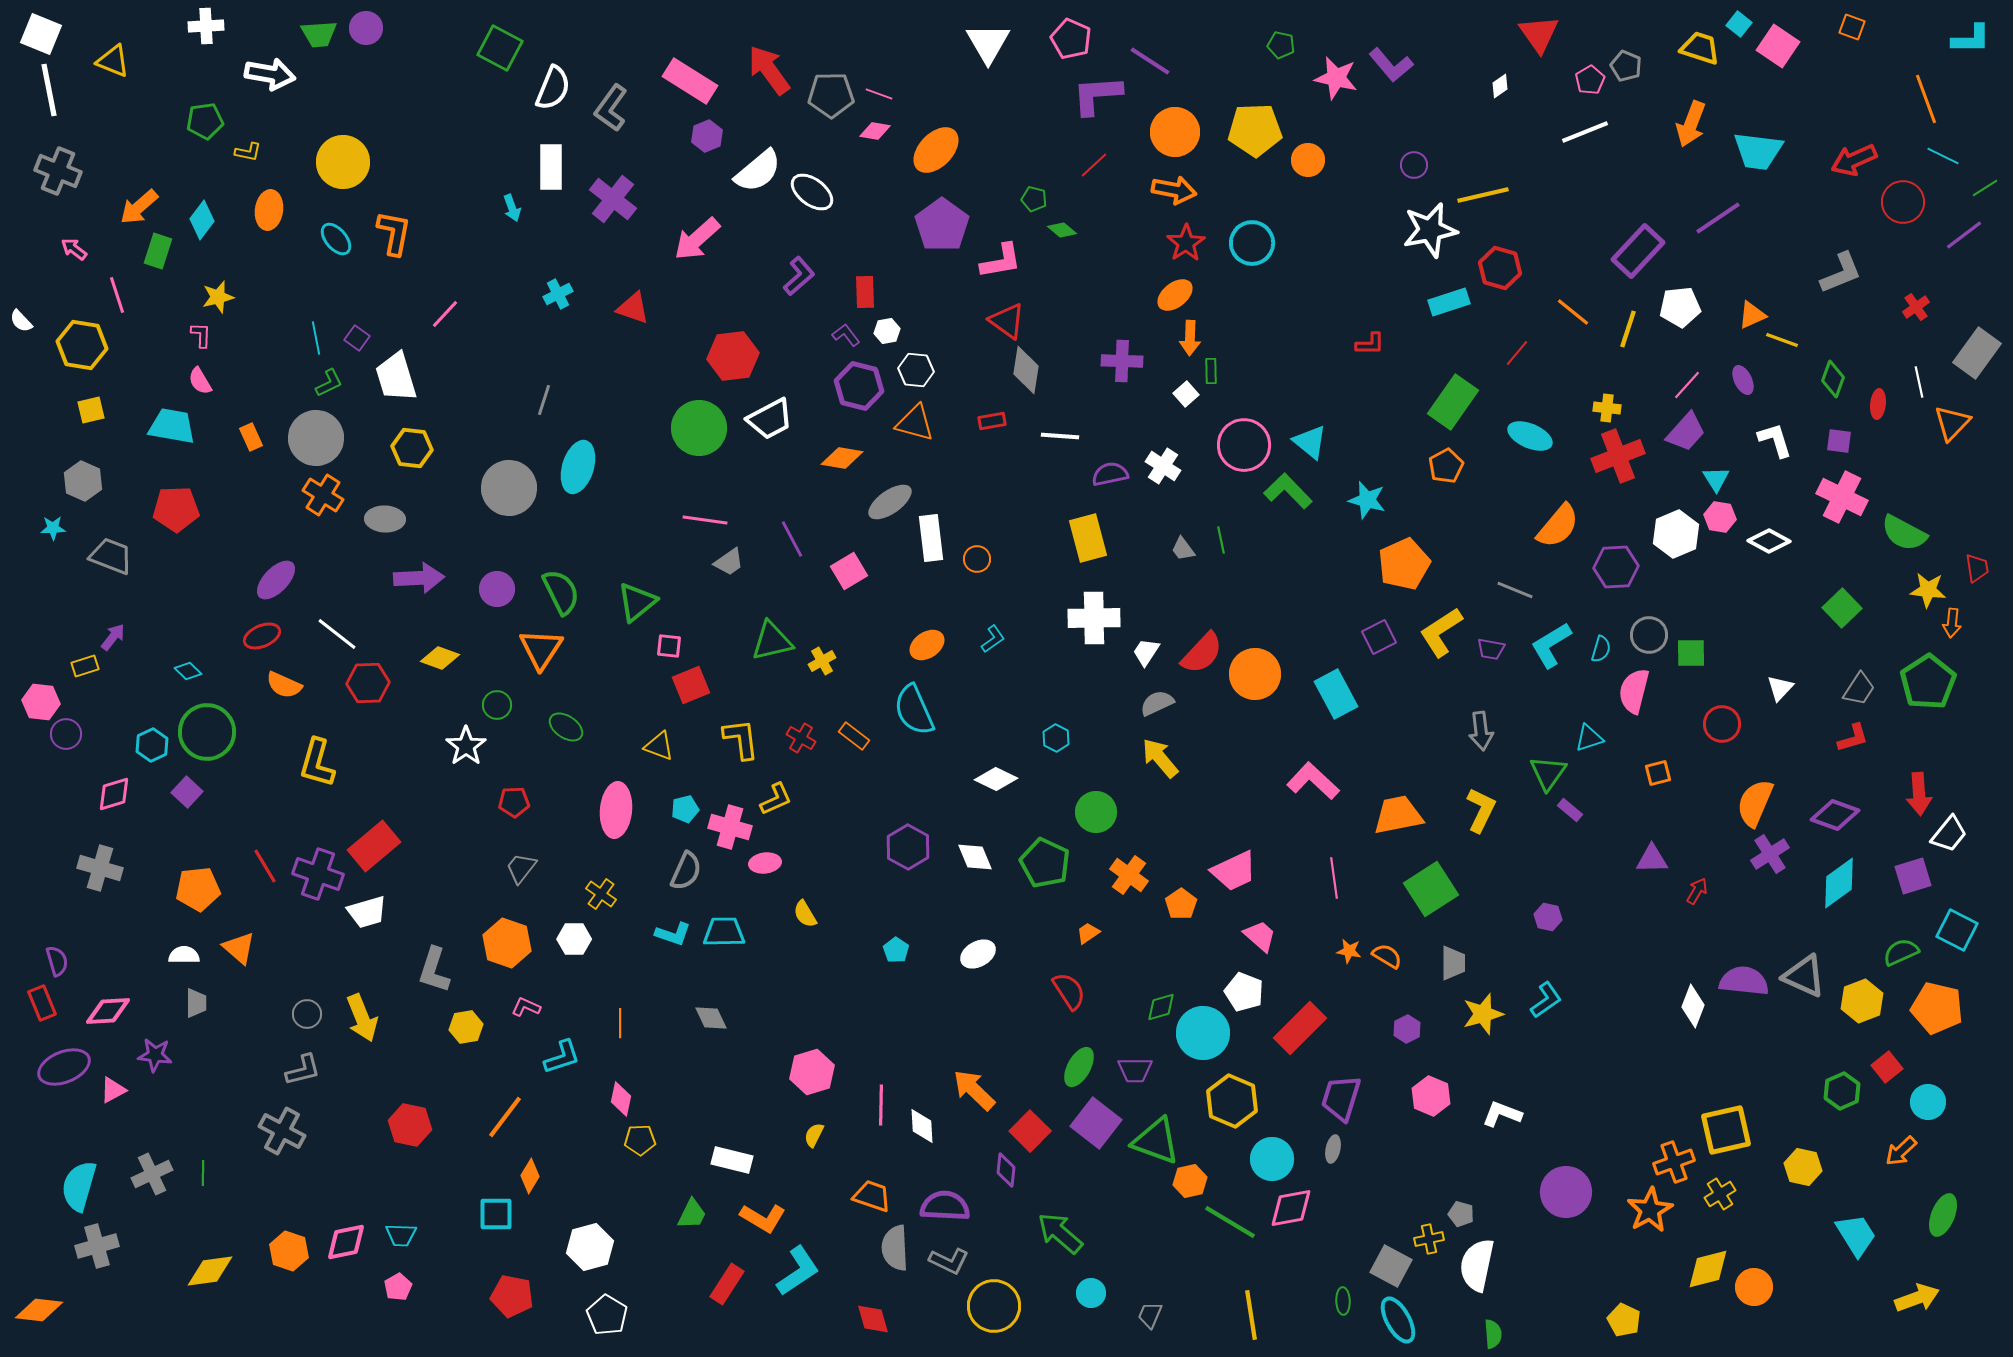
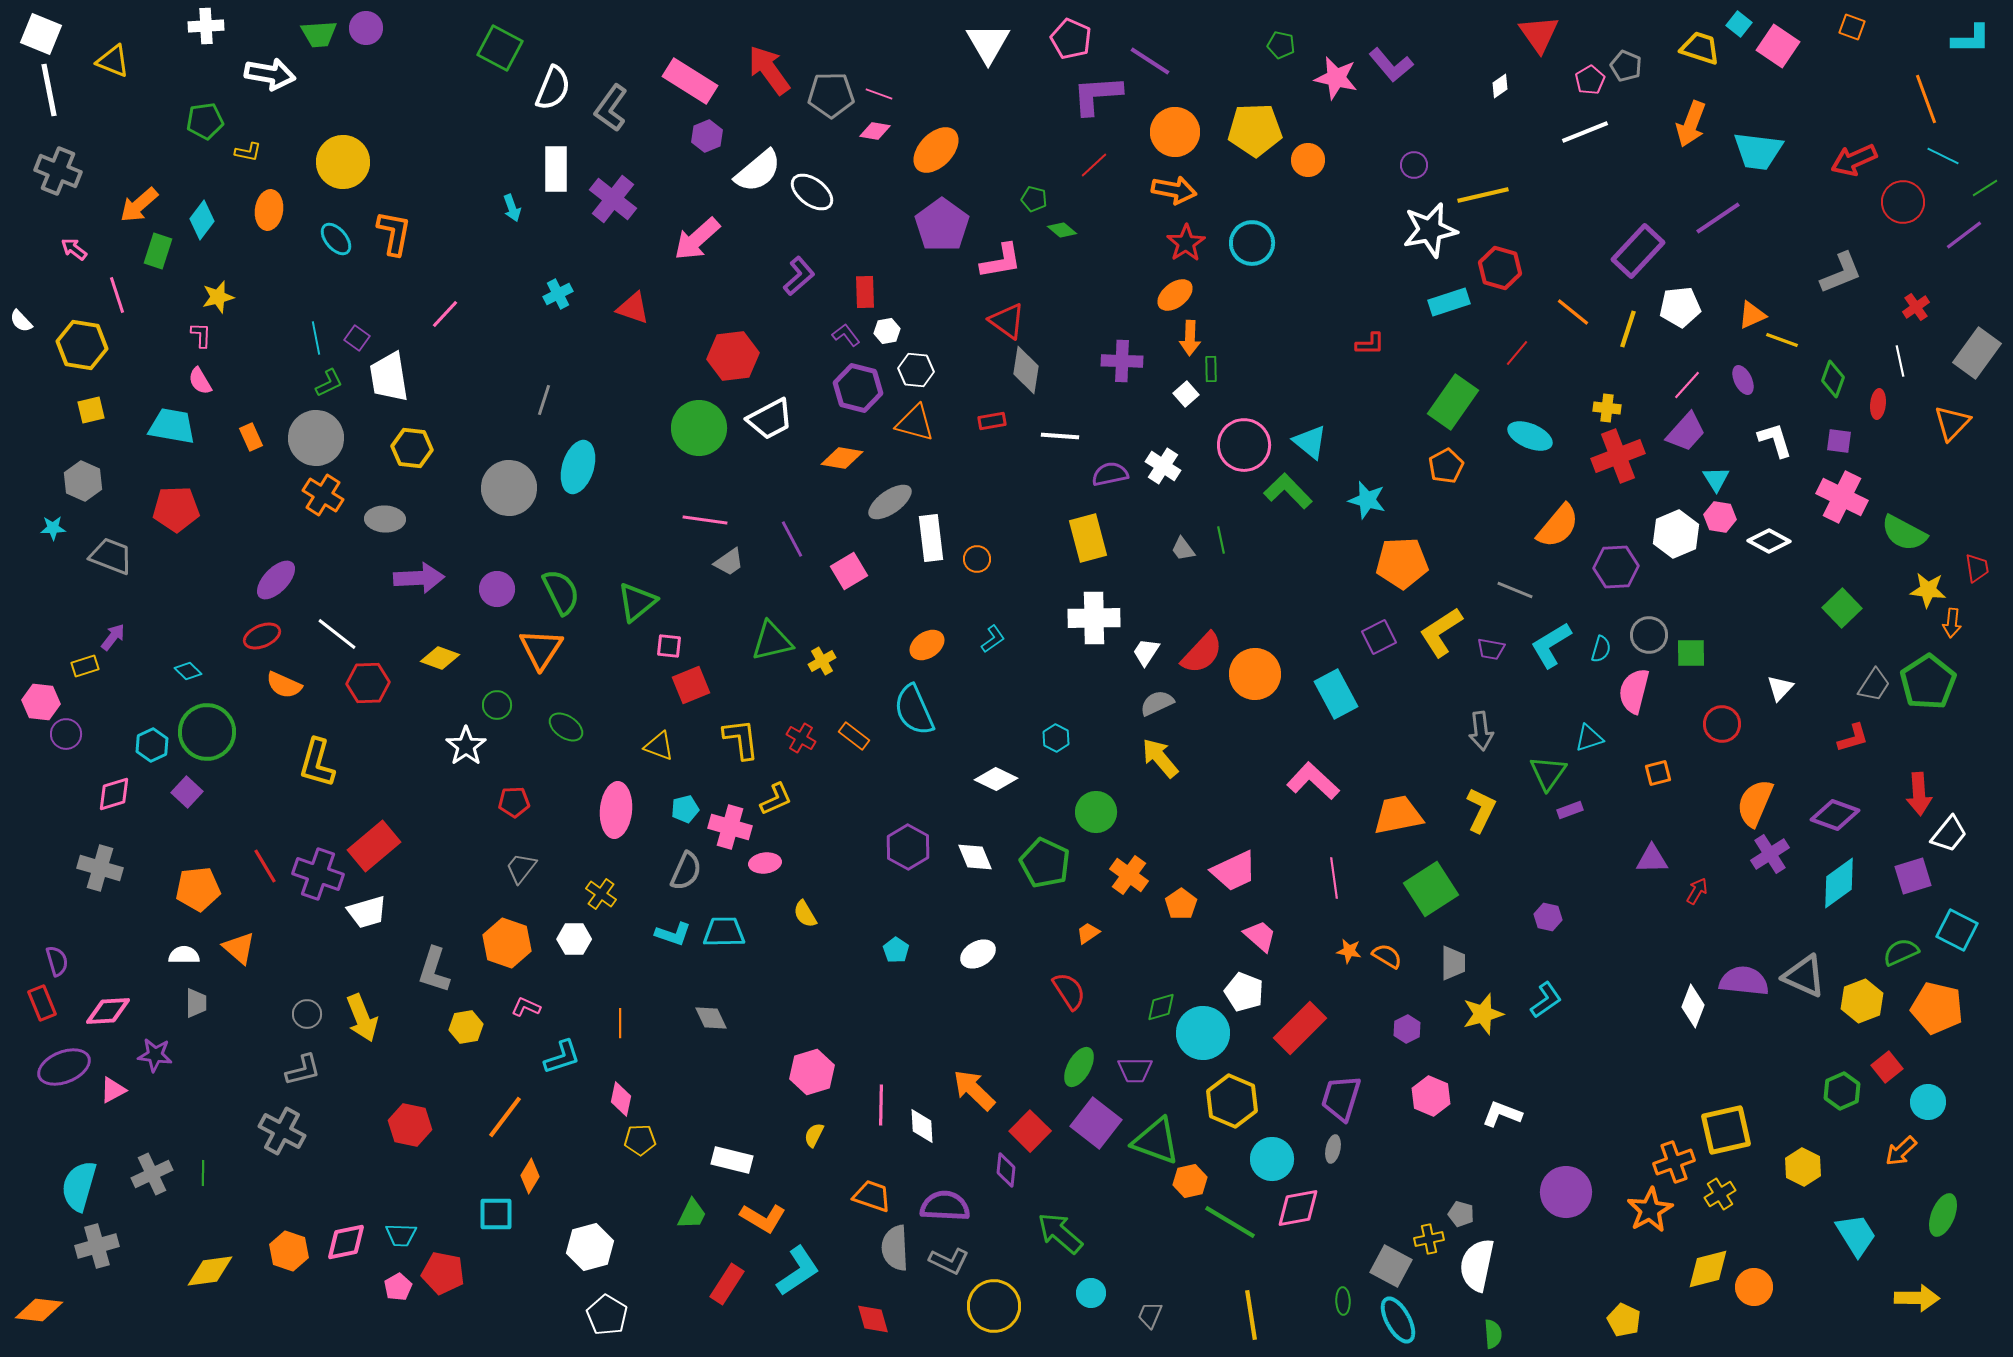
white rectangle at (551, 167): moved 5 px right, 2 px down
orange arrow at (139, 207): moved 2 px up
green rectangle at (1211, 371): moved 2 px up
white trapezoid at (396, 377): moved 7 px left; rotated 8 degrees clockwise
white line at (1919, 382): moved 19 px left, 21 px up
purple hexagon at (859, 386): moved 1 px left, 2 px down
orange pentagon at (1404, 564): moved 2 px left, 1 px up; rotated 21 degrees clockwise
gray trapezoid at (1859, 689): moved 15 px right, 4 px up
purple rectangle at (1570, 810): rotated 60 degrees counterclockwise
yellow hexagon at (1803, 1167): rotated 15 degrees clockwise
pink diamond at (1291, 1208): moved 7 px right
red pentagon at (512, 1296): moved 69 px left, 23 px up
yellow arrow at (1917, 1298): rotated 21 degrees clockwise
